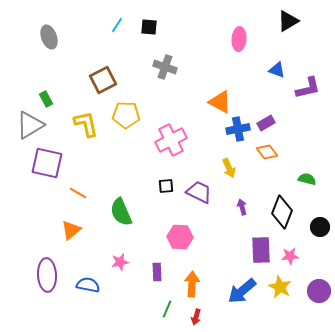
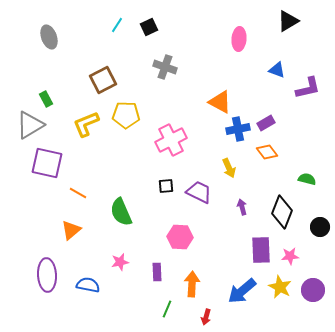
black square at (149, 27): rotated 30 degrees counterclockwise
yellow L-shape at (86, 124): rotated 100 degrees counterclockwise
purple circle at (319, 291): moved 6 px left, 1 px up
red arrow at (196, 317): moved 10 px right
